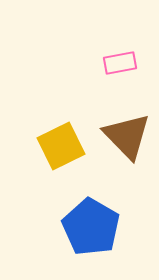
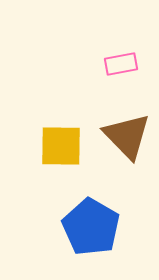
pink rectangle: moved 1 px right, 1 px down
yellow square: rotated 27 degrees clockwise
